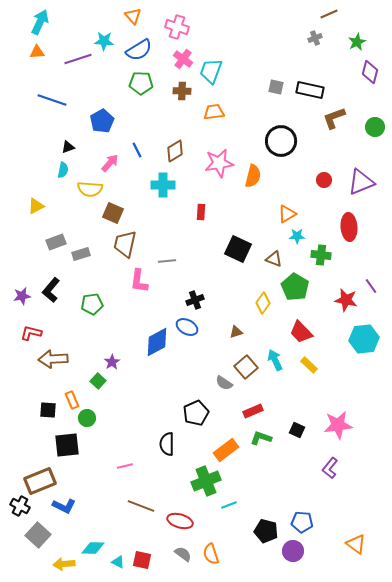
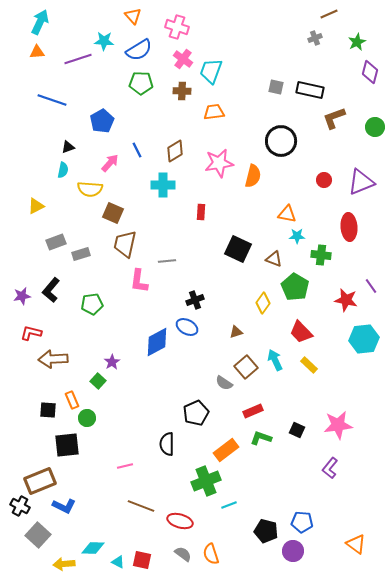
orange triangle at (287, 214): rotated 42 degrees clockwise
